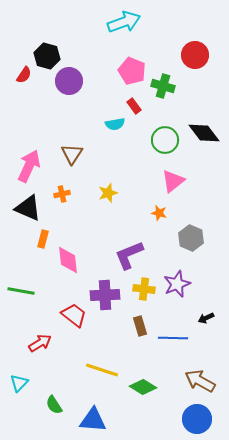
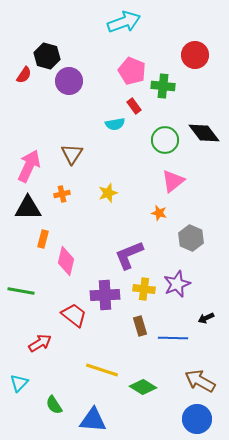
green cross: rotated 10 degrees counterclockwise
black triangle: rotated 24 degrees counterclockwise
pink diamond: moved 2 px left, 1 px down; rotated 20 degrees clockwise
